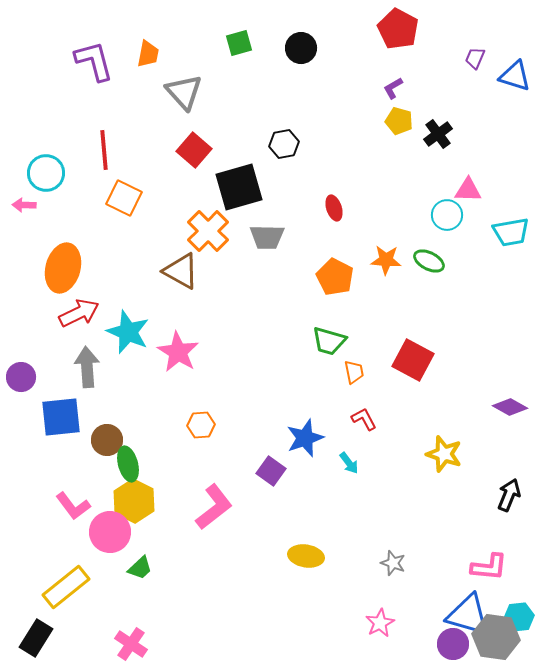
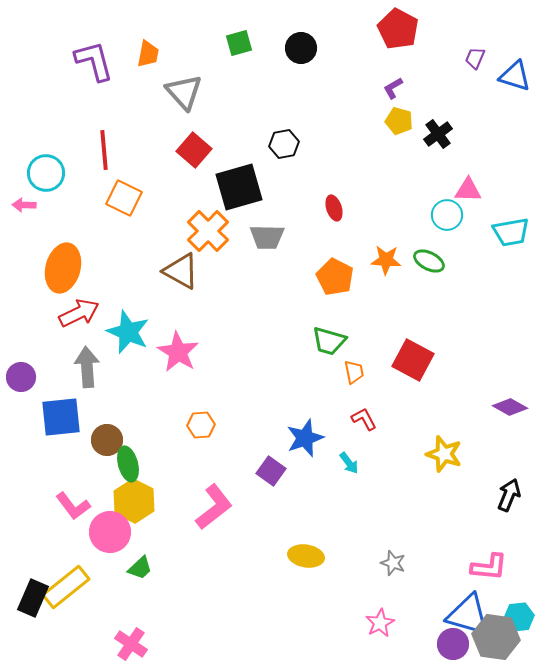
black rectangle at (36, 638): moved 3 px left, 40 px up; rotated 9 degrees counterclockwise
